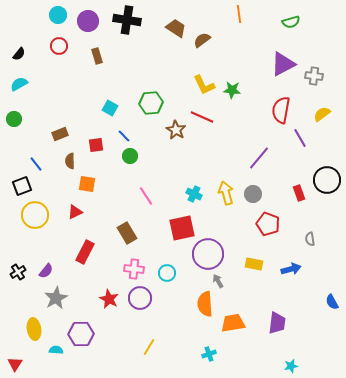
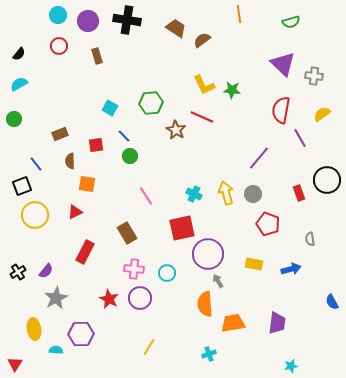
purple triangle at (283, 64): rotated 48 degrees counterclockwise
